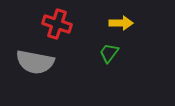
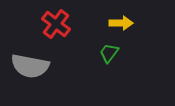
red cross: moved 1 px left; rotated 20 degrees clockwise
gray semicircle: moved 5 px left, 4 px down
